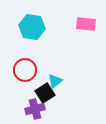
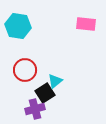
cyan hexagon: moved 14 px left, 1 px up
